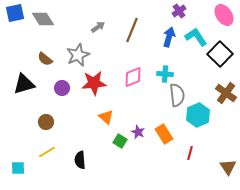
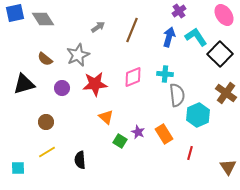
red star: moved 1 px right, 1 px down
